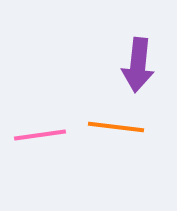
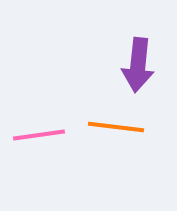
pink line: moved 1 px left
